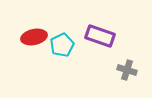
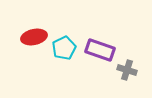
purple rectangle: moved 14 px down
cyan pentagon: moved 2 px right, 3 px down
